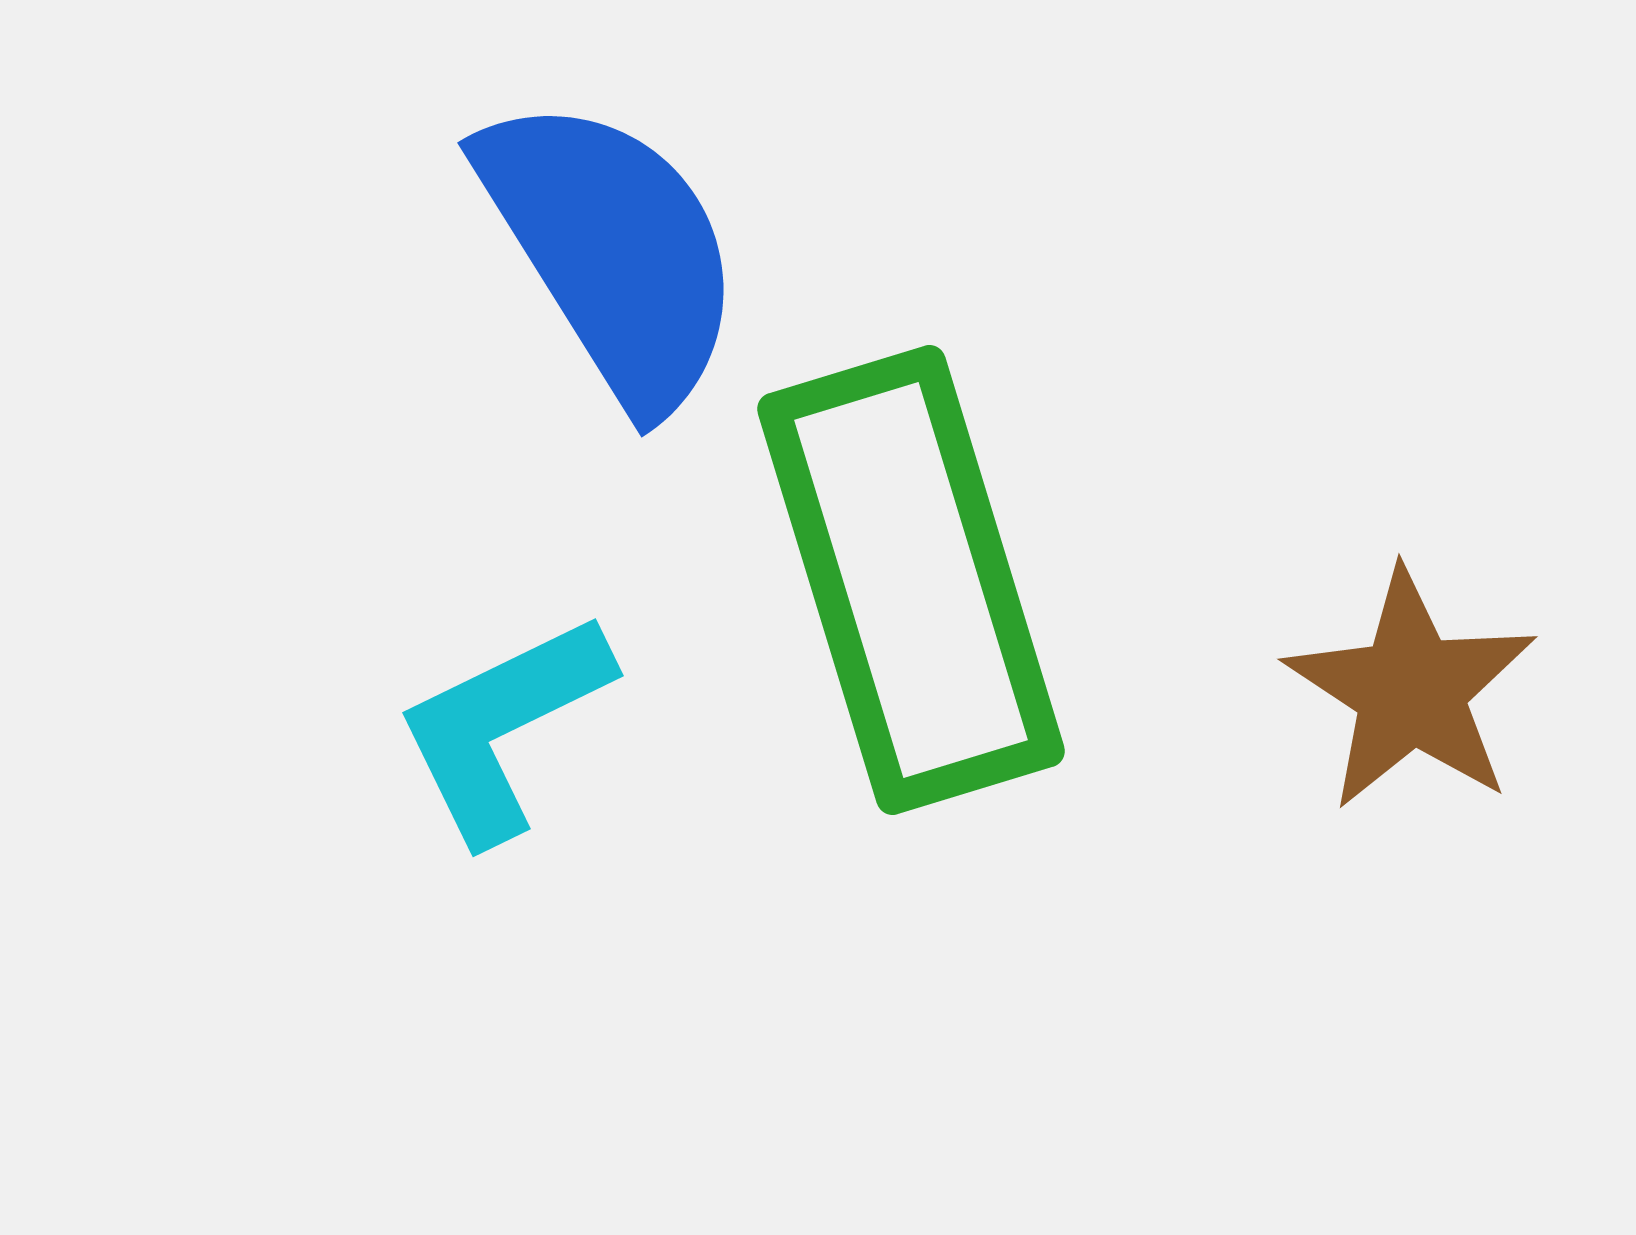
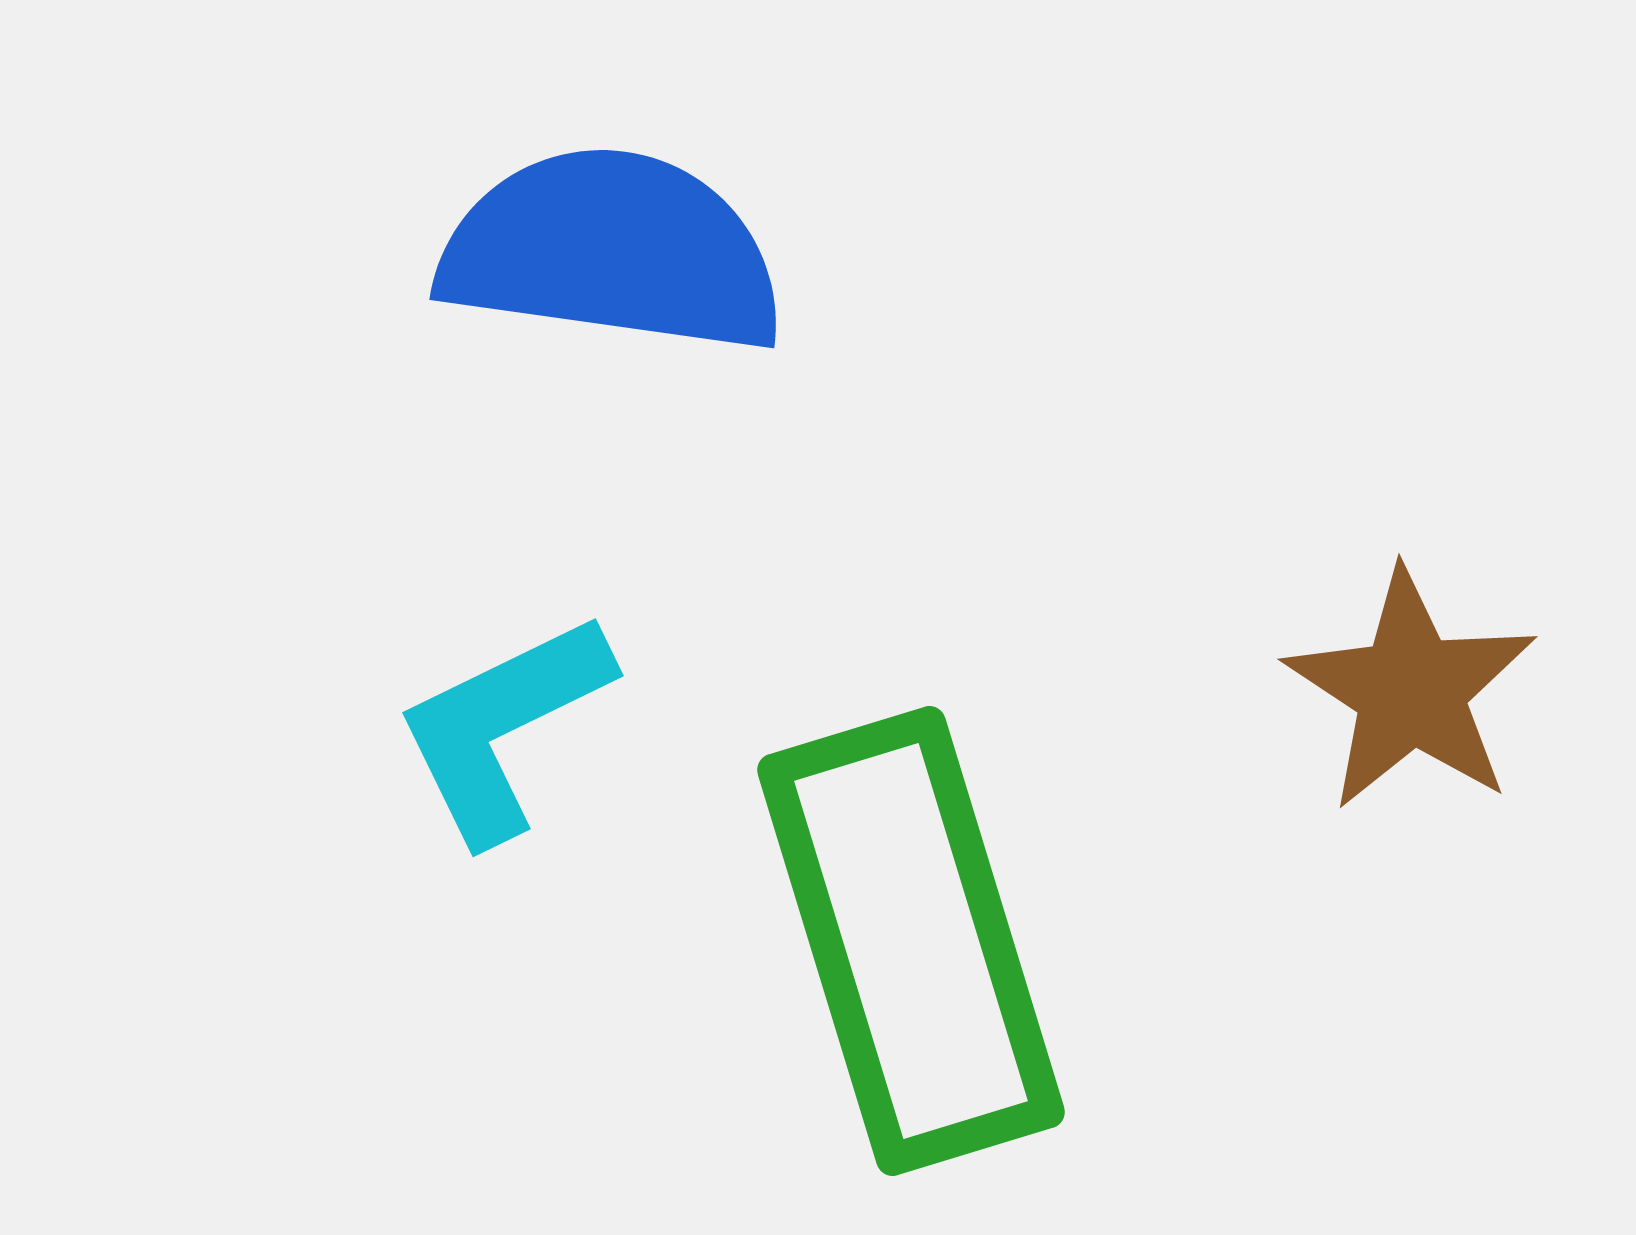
blue semicircle: rotated 50 degrees counterclockwise
green rectangle: moved 361 px down
